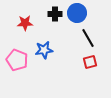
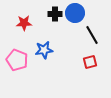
blue circle: moved 2 px left
red star: moved 1 px left
black line: moved 4 px right, 3 px up
